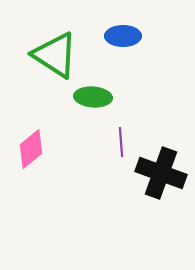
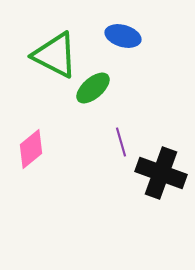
blue ellipse: rotated 16 degrees clockwise
green triangle: rotated 6 degrees counterclockwise
green ellipse: moved 9 px up; rotated 45 degrees counterclockwise
purple line: rotated 12 degrees counterclockwise
